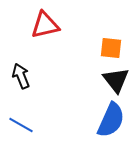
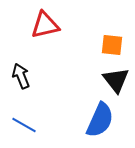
orange square: moved 1 px right, 3 px up
blue semicircle: moved 11 px left
blue line: moved 3 px right
